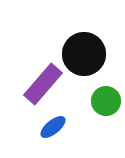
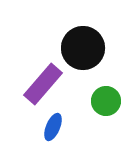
black circle: moved 1 px left, 6 px up
blue ellipse: rotated 28 degrees counterclockwise
